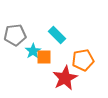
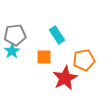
cyan rectangle: rotated 12 degrees clockwise
cyan star: moved 21 px left
orange pentagon: moved 1 px right
